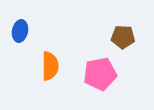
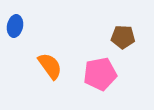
blue ellipse: moved 5 px left, 5 px up
orange semicircle: rotated 36 degrees counterclockwise
